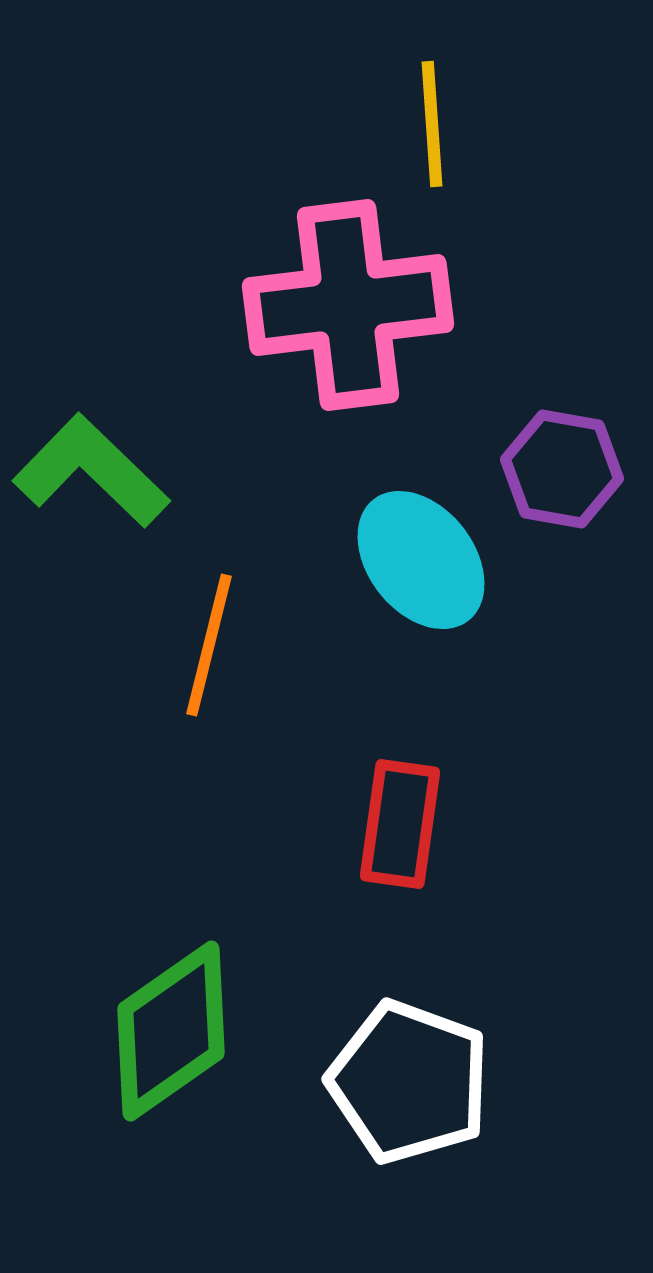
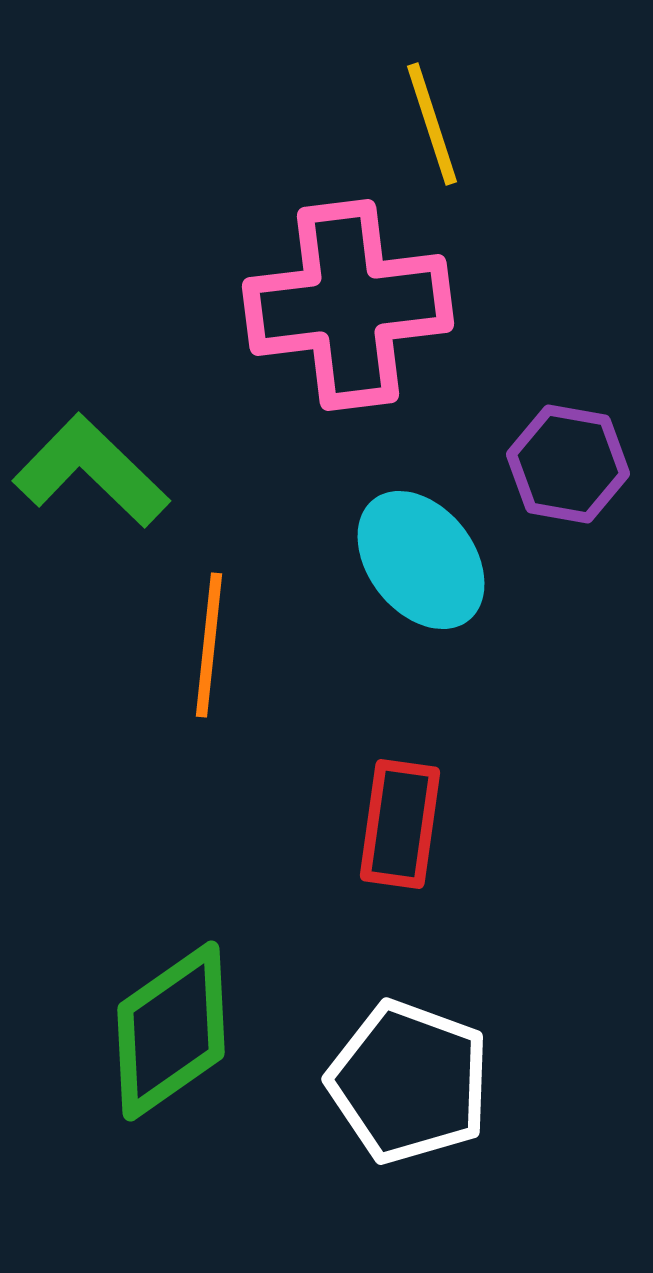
yellow line: rotated 14 degrees counterclockwise
purple hexagon: moved 6 px right, 5 px up
orange line: rotated 8 degrees counterclockwise
